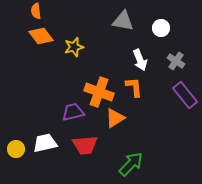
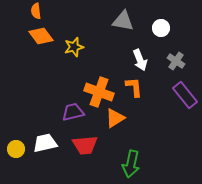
green arrow: rotated 148 degrees clockwise
